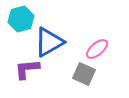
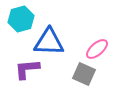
blue triangle: rotated 32 degrees clockwise
